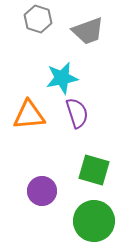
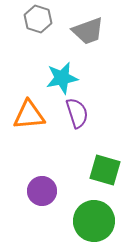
green square: moved 11 px right
